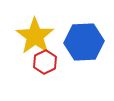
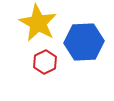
yellow star: moved 3 px right, 13 px up; rotated 6 degrees counterclockwise
